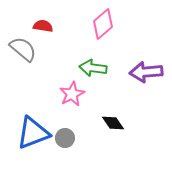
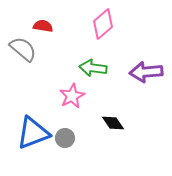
pink star: moved 2 px down
